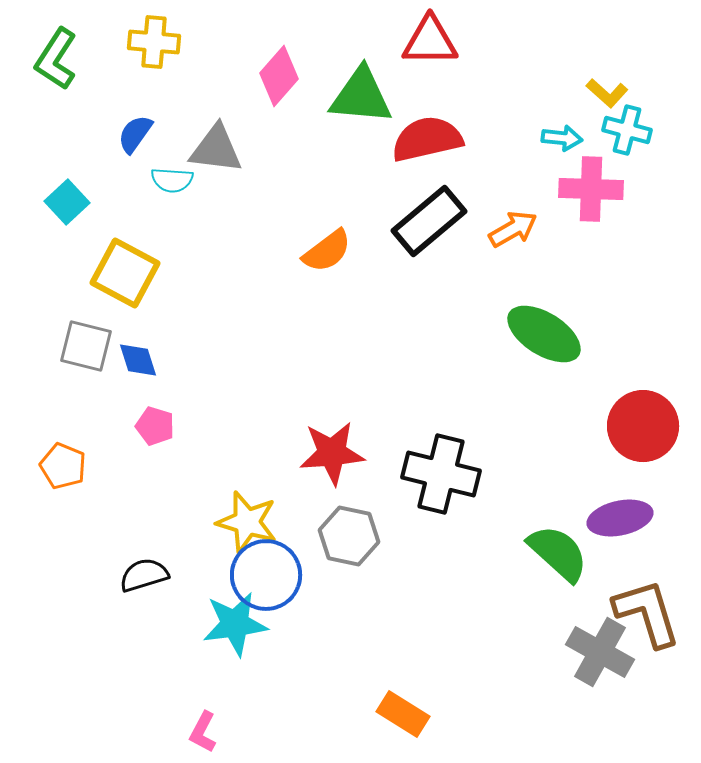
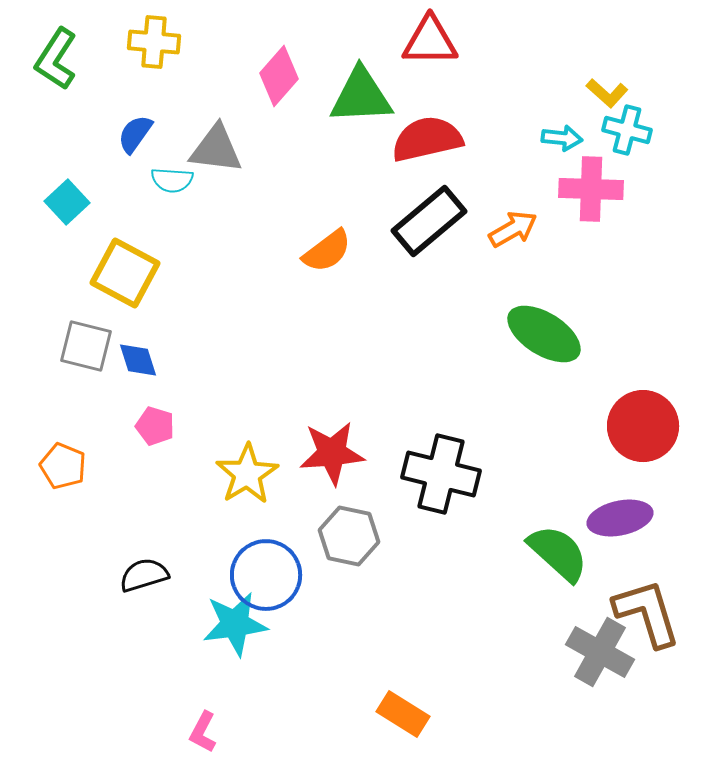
green triangle: rotated 8 degrees counterclockwise
yellow star: moved 48 px up; rotated 24 degrees clockwise
